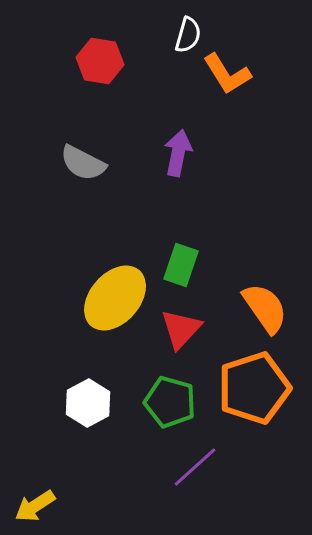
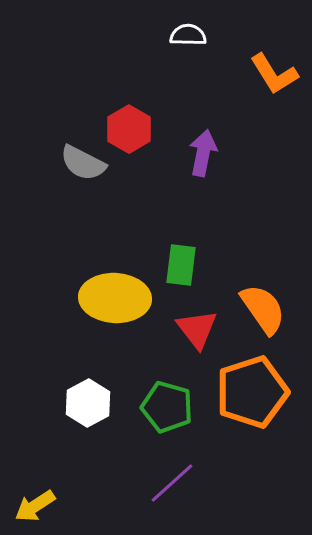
white semicircle: rotated 105 degrees counterclockwise
red hexagon: moved 29 px right, 68 px down; rotated 21 degrees clockwise
orange L-shape: moved 47 px right
purple arrow: moved 25 px right
green rectangle: rotated 12 degrees counterclockwise
yellow ellipse: rotated 52 degrees clockwise
orange semicircle: moved 2 px left, 1 px down
red triangle: moved 16 px right; rotated 21 degrees counterclockwise
orange pentagon: moved 2 px left, 4 px down
green pentagon: moved 3 px left, 5 px down
purple line: moved 23 px left, 16 px down
